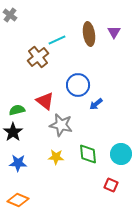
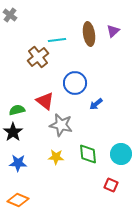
purple triangle: moved 1 px left, 1 px up; rotated 16 degrees clockwise
cyan line: rotated 18 degrees clockwise
blue circle: moved 3 px left, 2 px up
